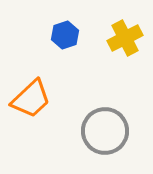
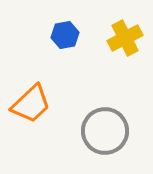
blue hexagon: rotated 8 degrees clockwise
orange trapezoid: moved 5 px down
